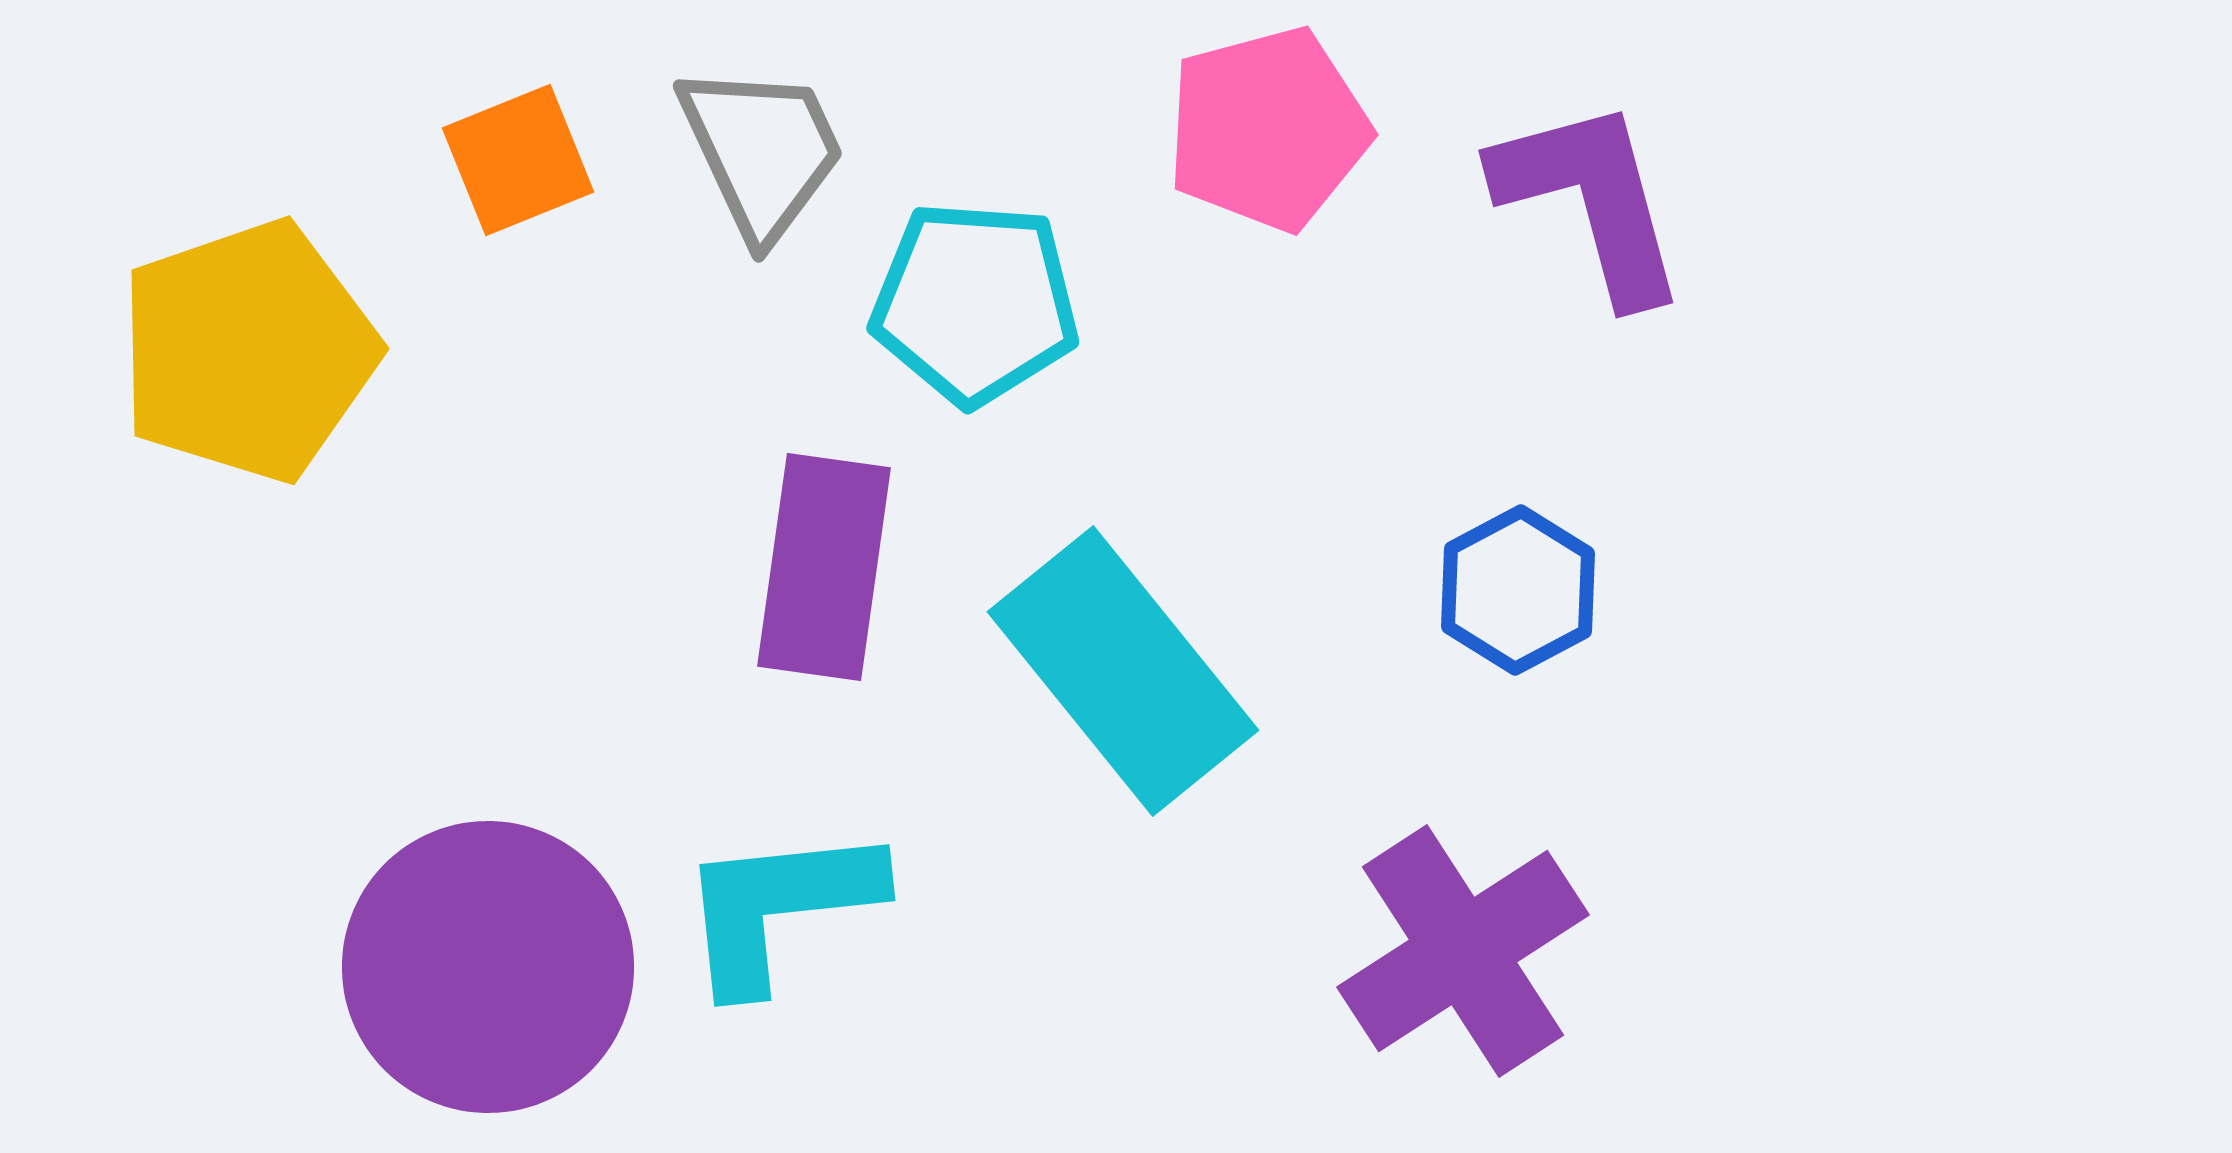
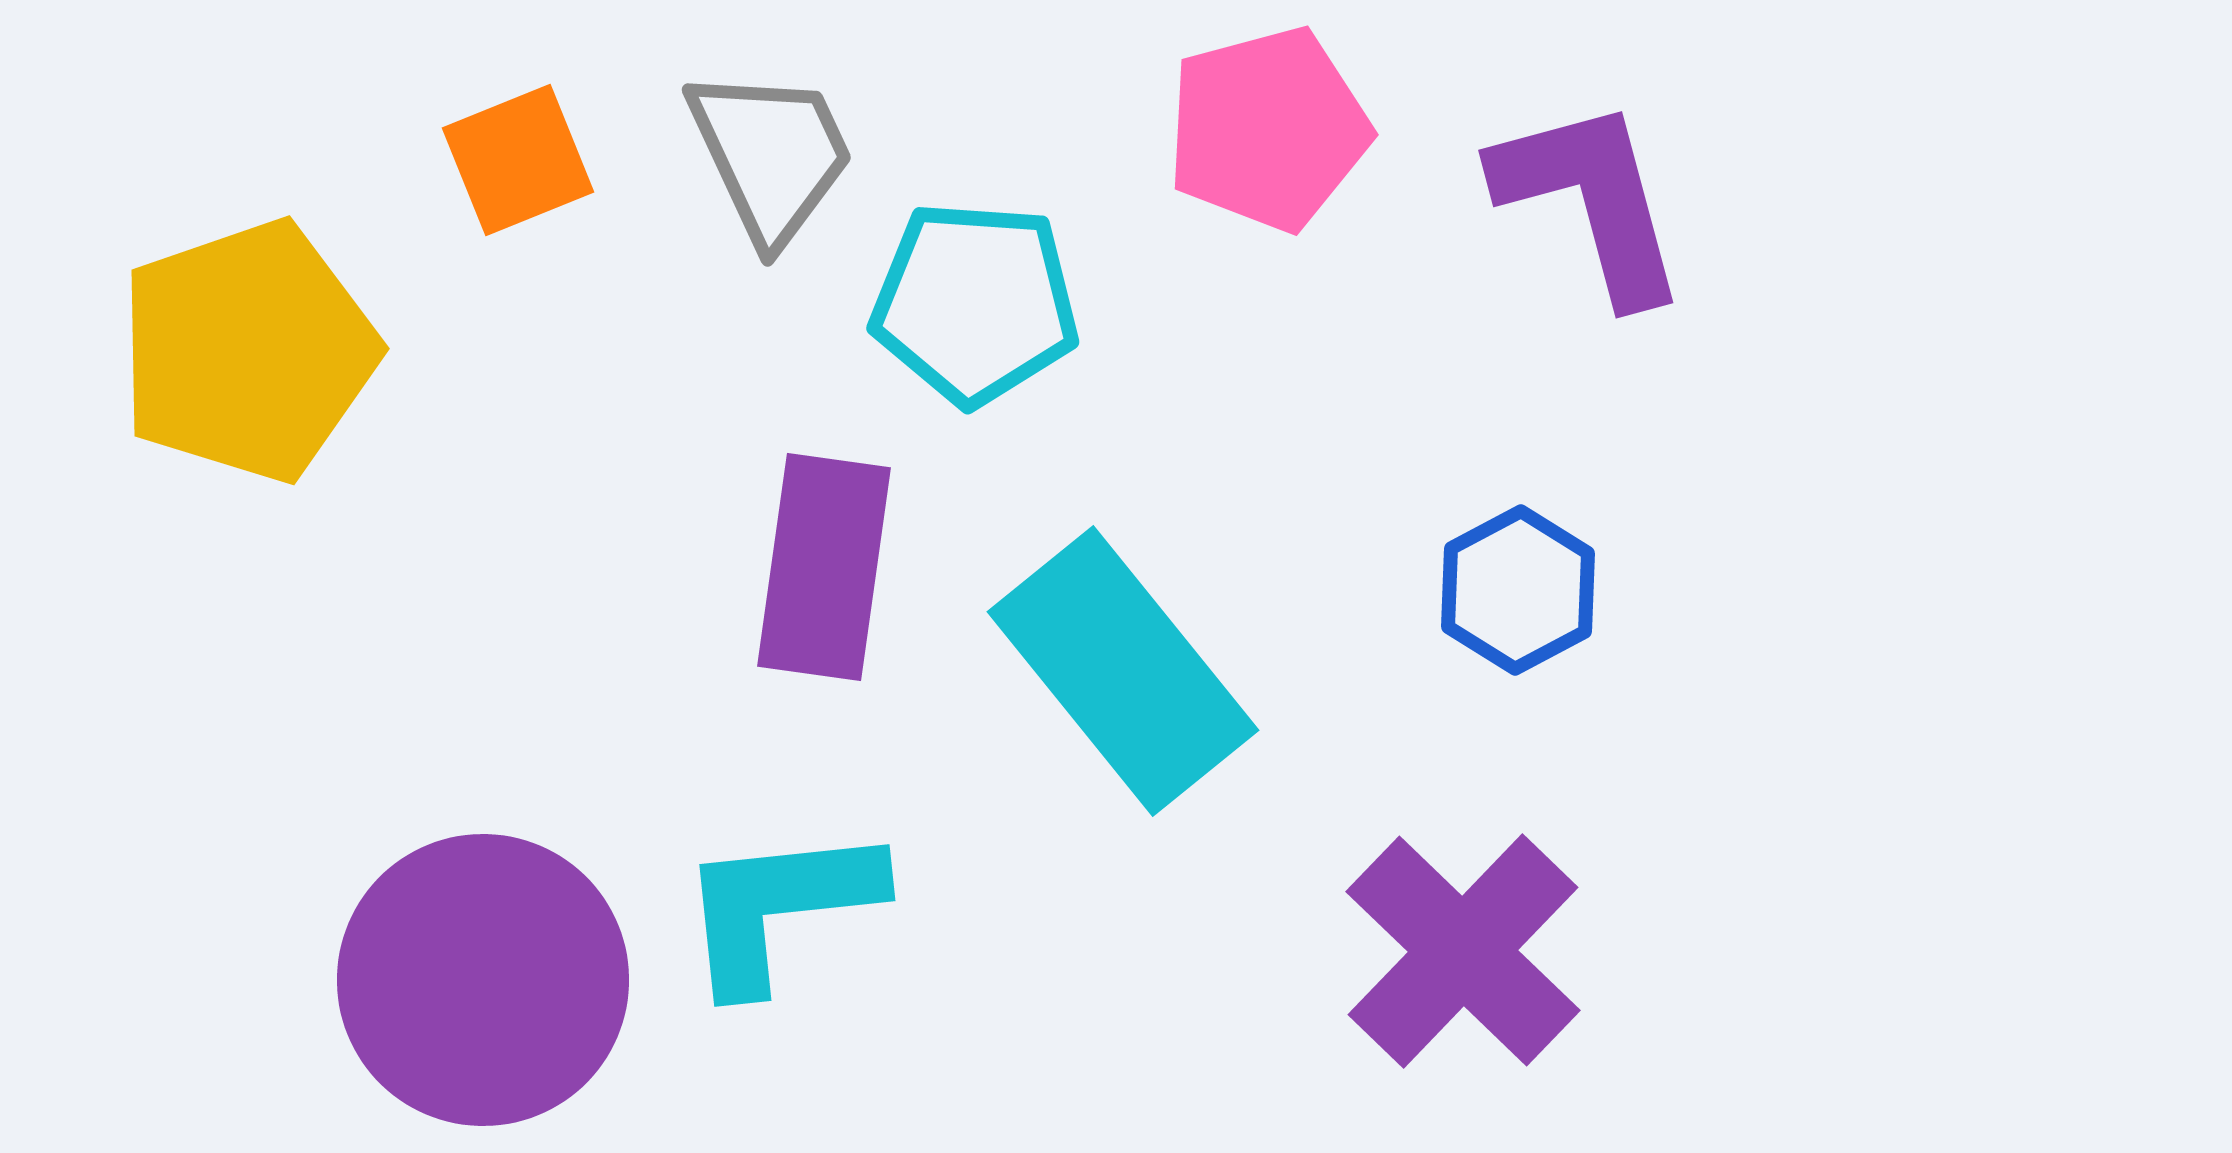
gray trapezoid: moved 9 px right, 4 px down
purple cross: rotated 13 degrees counterclockwise
purple circle: moved 5 px left, 13 px down
